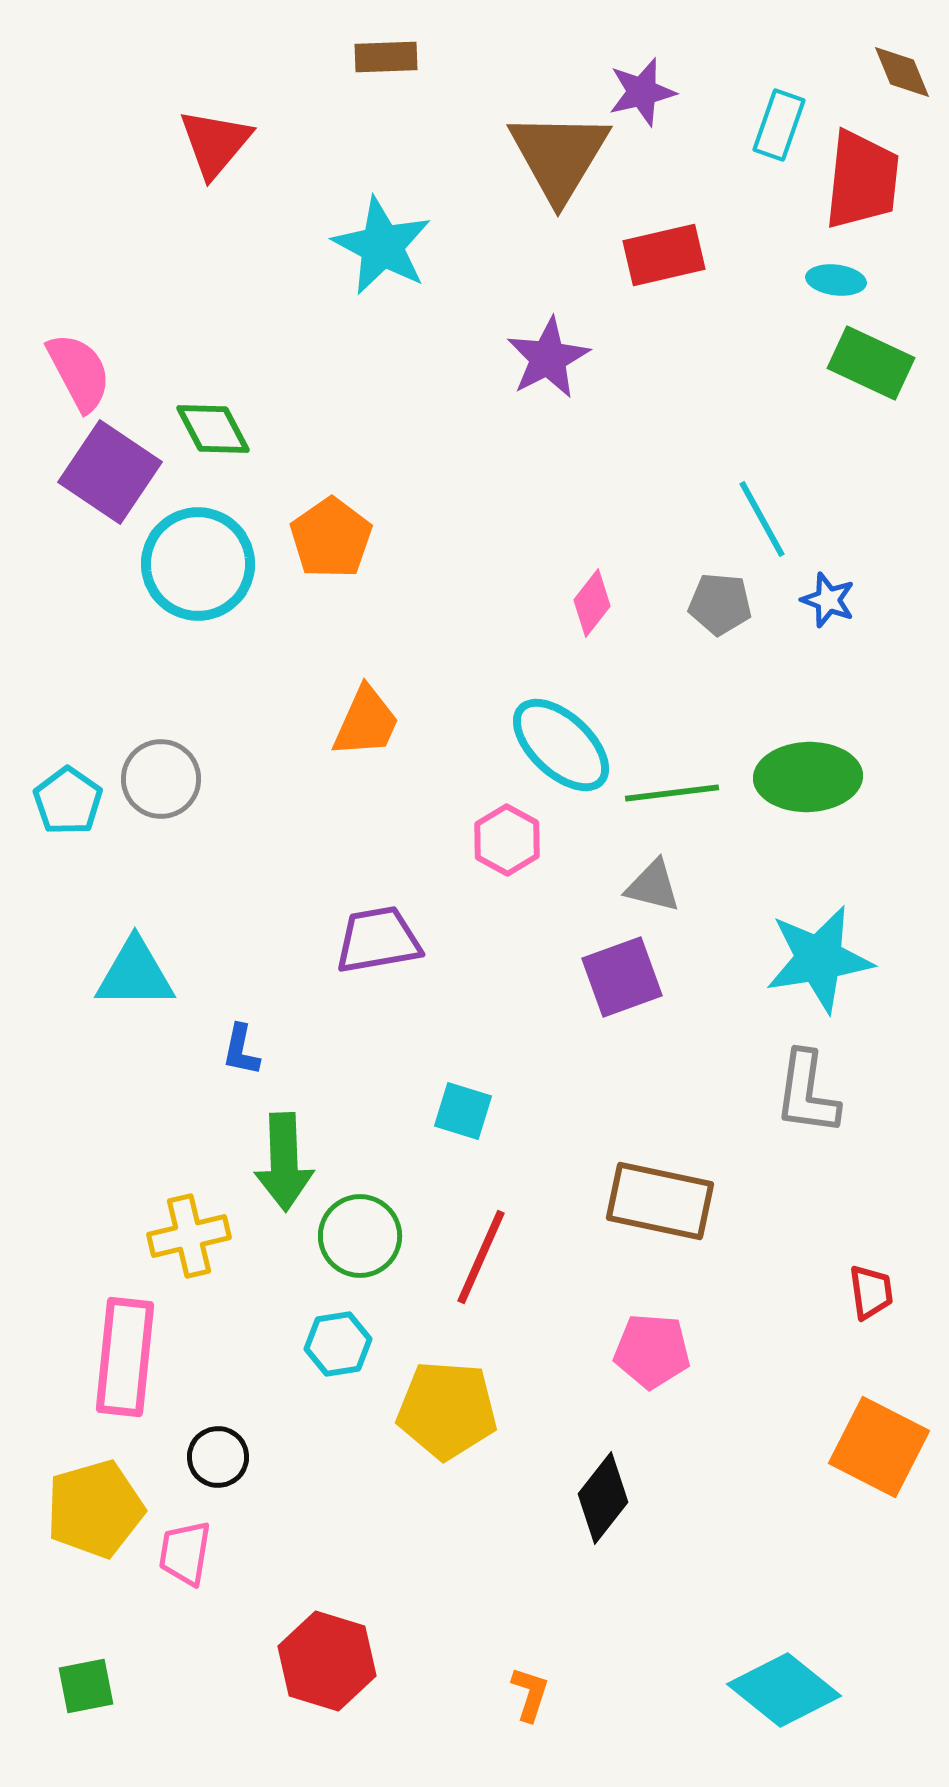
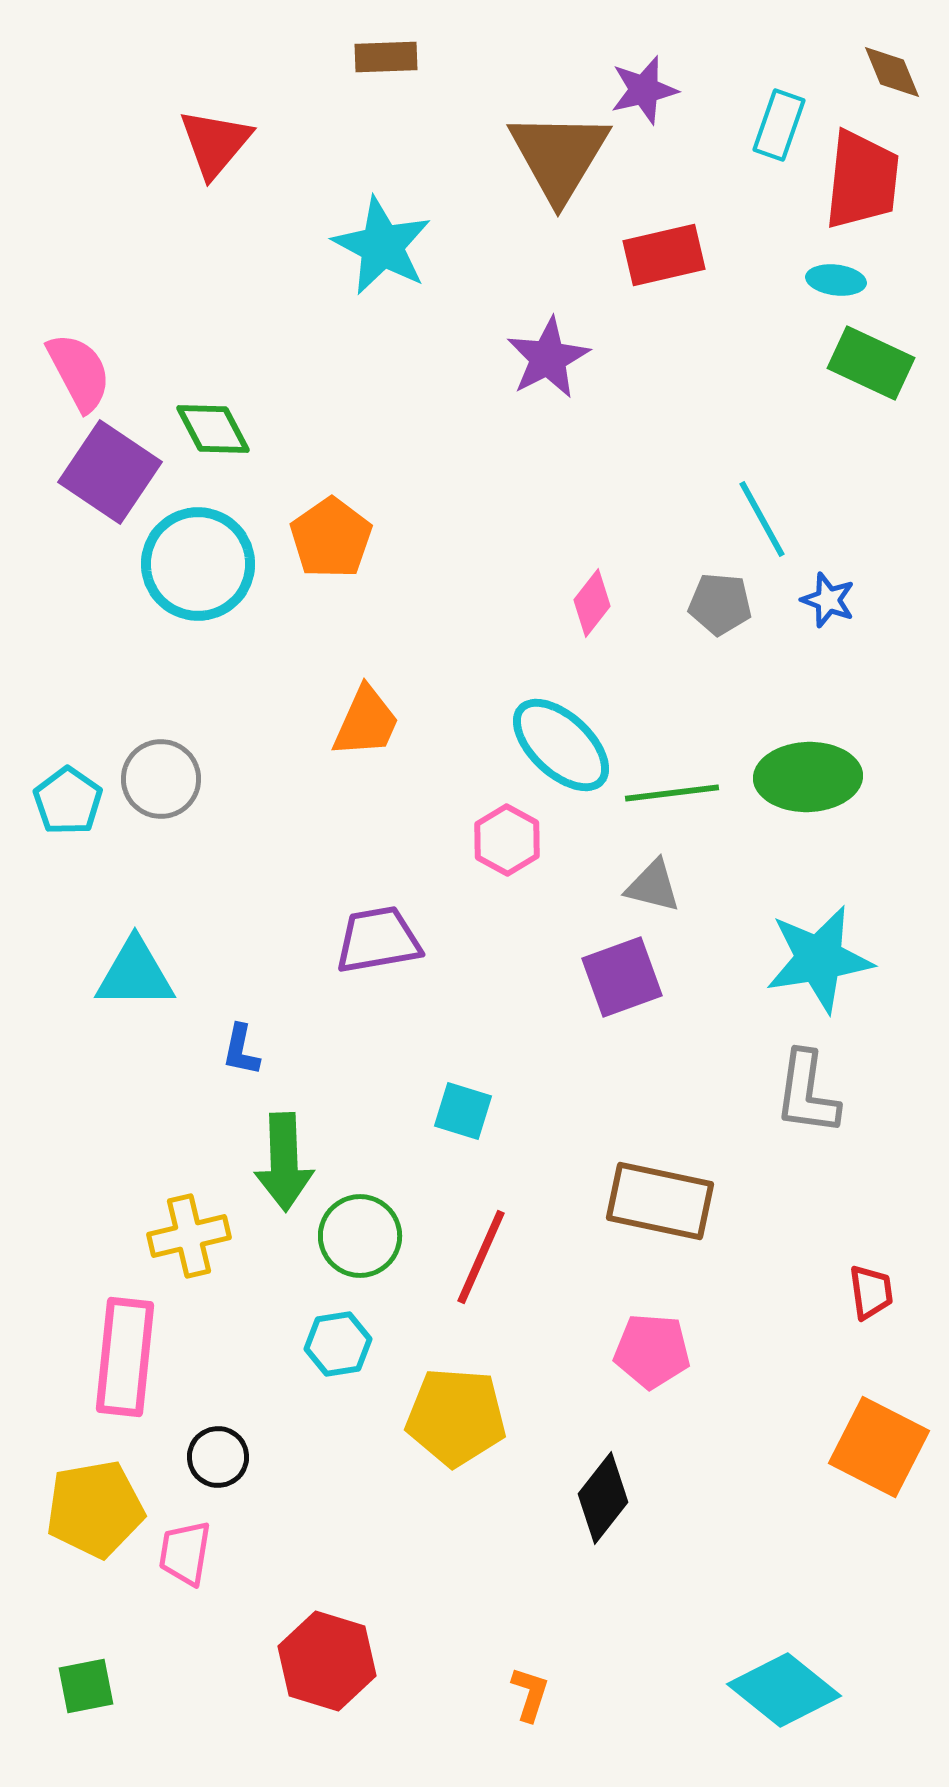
brown diamond at (902, 72): moved 10 px left
purple star at (642, 92): moved 2 px right, 2 px up
yellow pentagon at (447, 1410): moved 9 px right, 7 px down
yellow pentagon at (95, 1509): rotated 6 degrees clockwise
